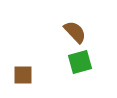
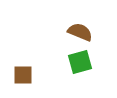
brown semicircle: moved 5 px right; rotated 25 degrees counterclockwise
